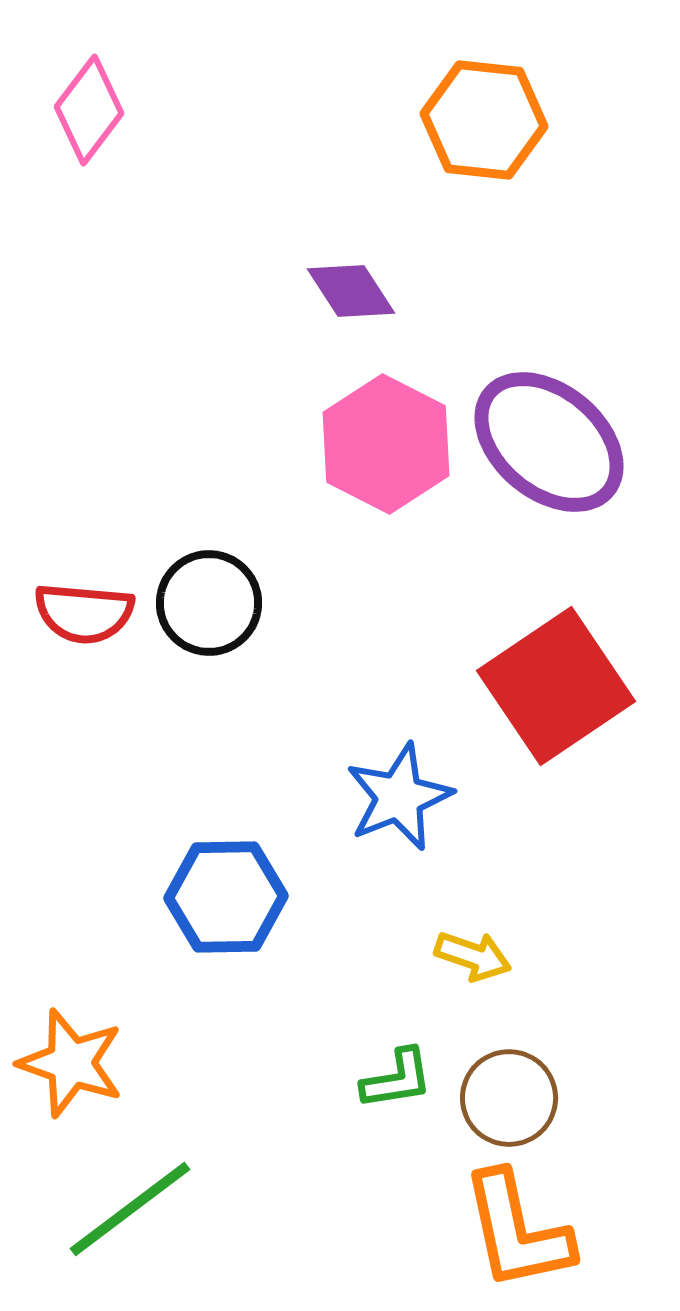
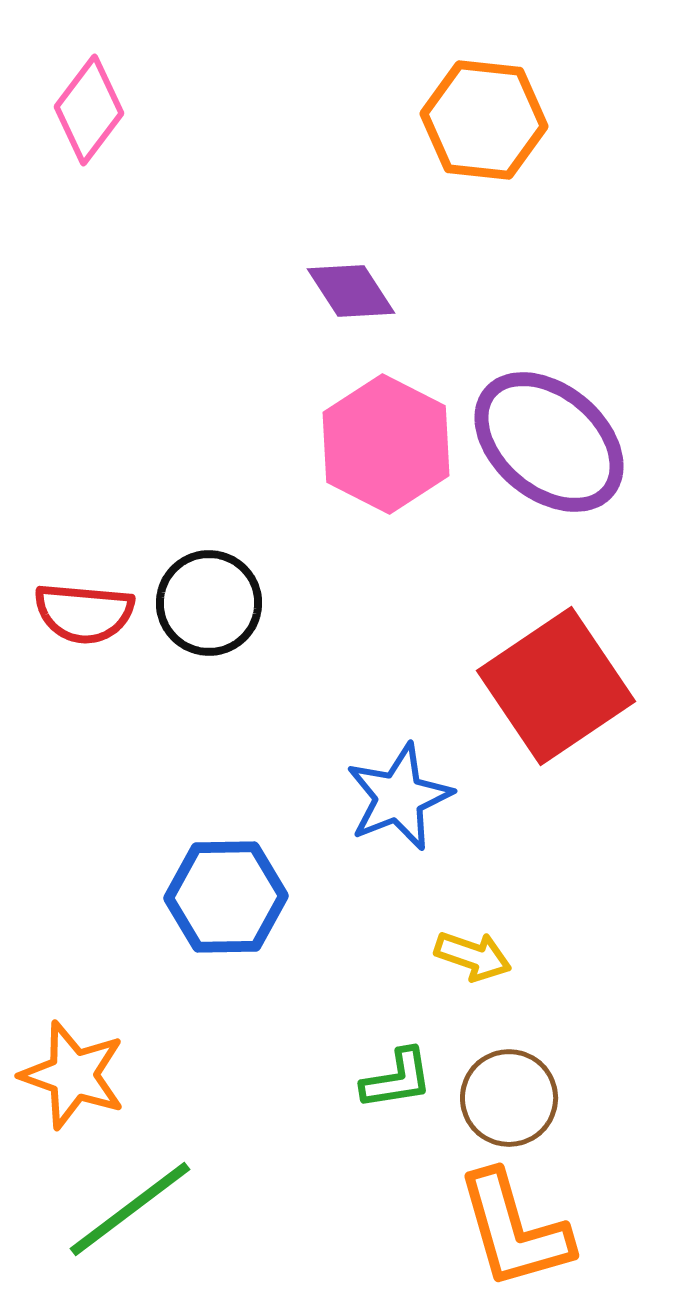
orange star: moved 2 px right, 12 px down
orange L-shape: moved 3 px left, 1 px up; rotated 4 degrees counterclockwise
